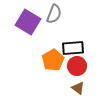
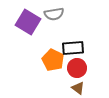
gray semicircle: rotated 60 degrees clockwise
orange pentagon: rotated 15 degrees counterclockwise
red circle: moved 2 px down
